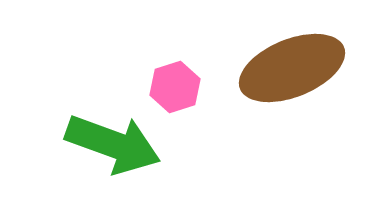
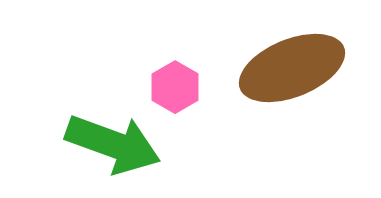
pink hexagon: rotated 12 degrees counterclockwise
